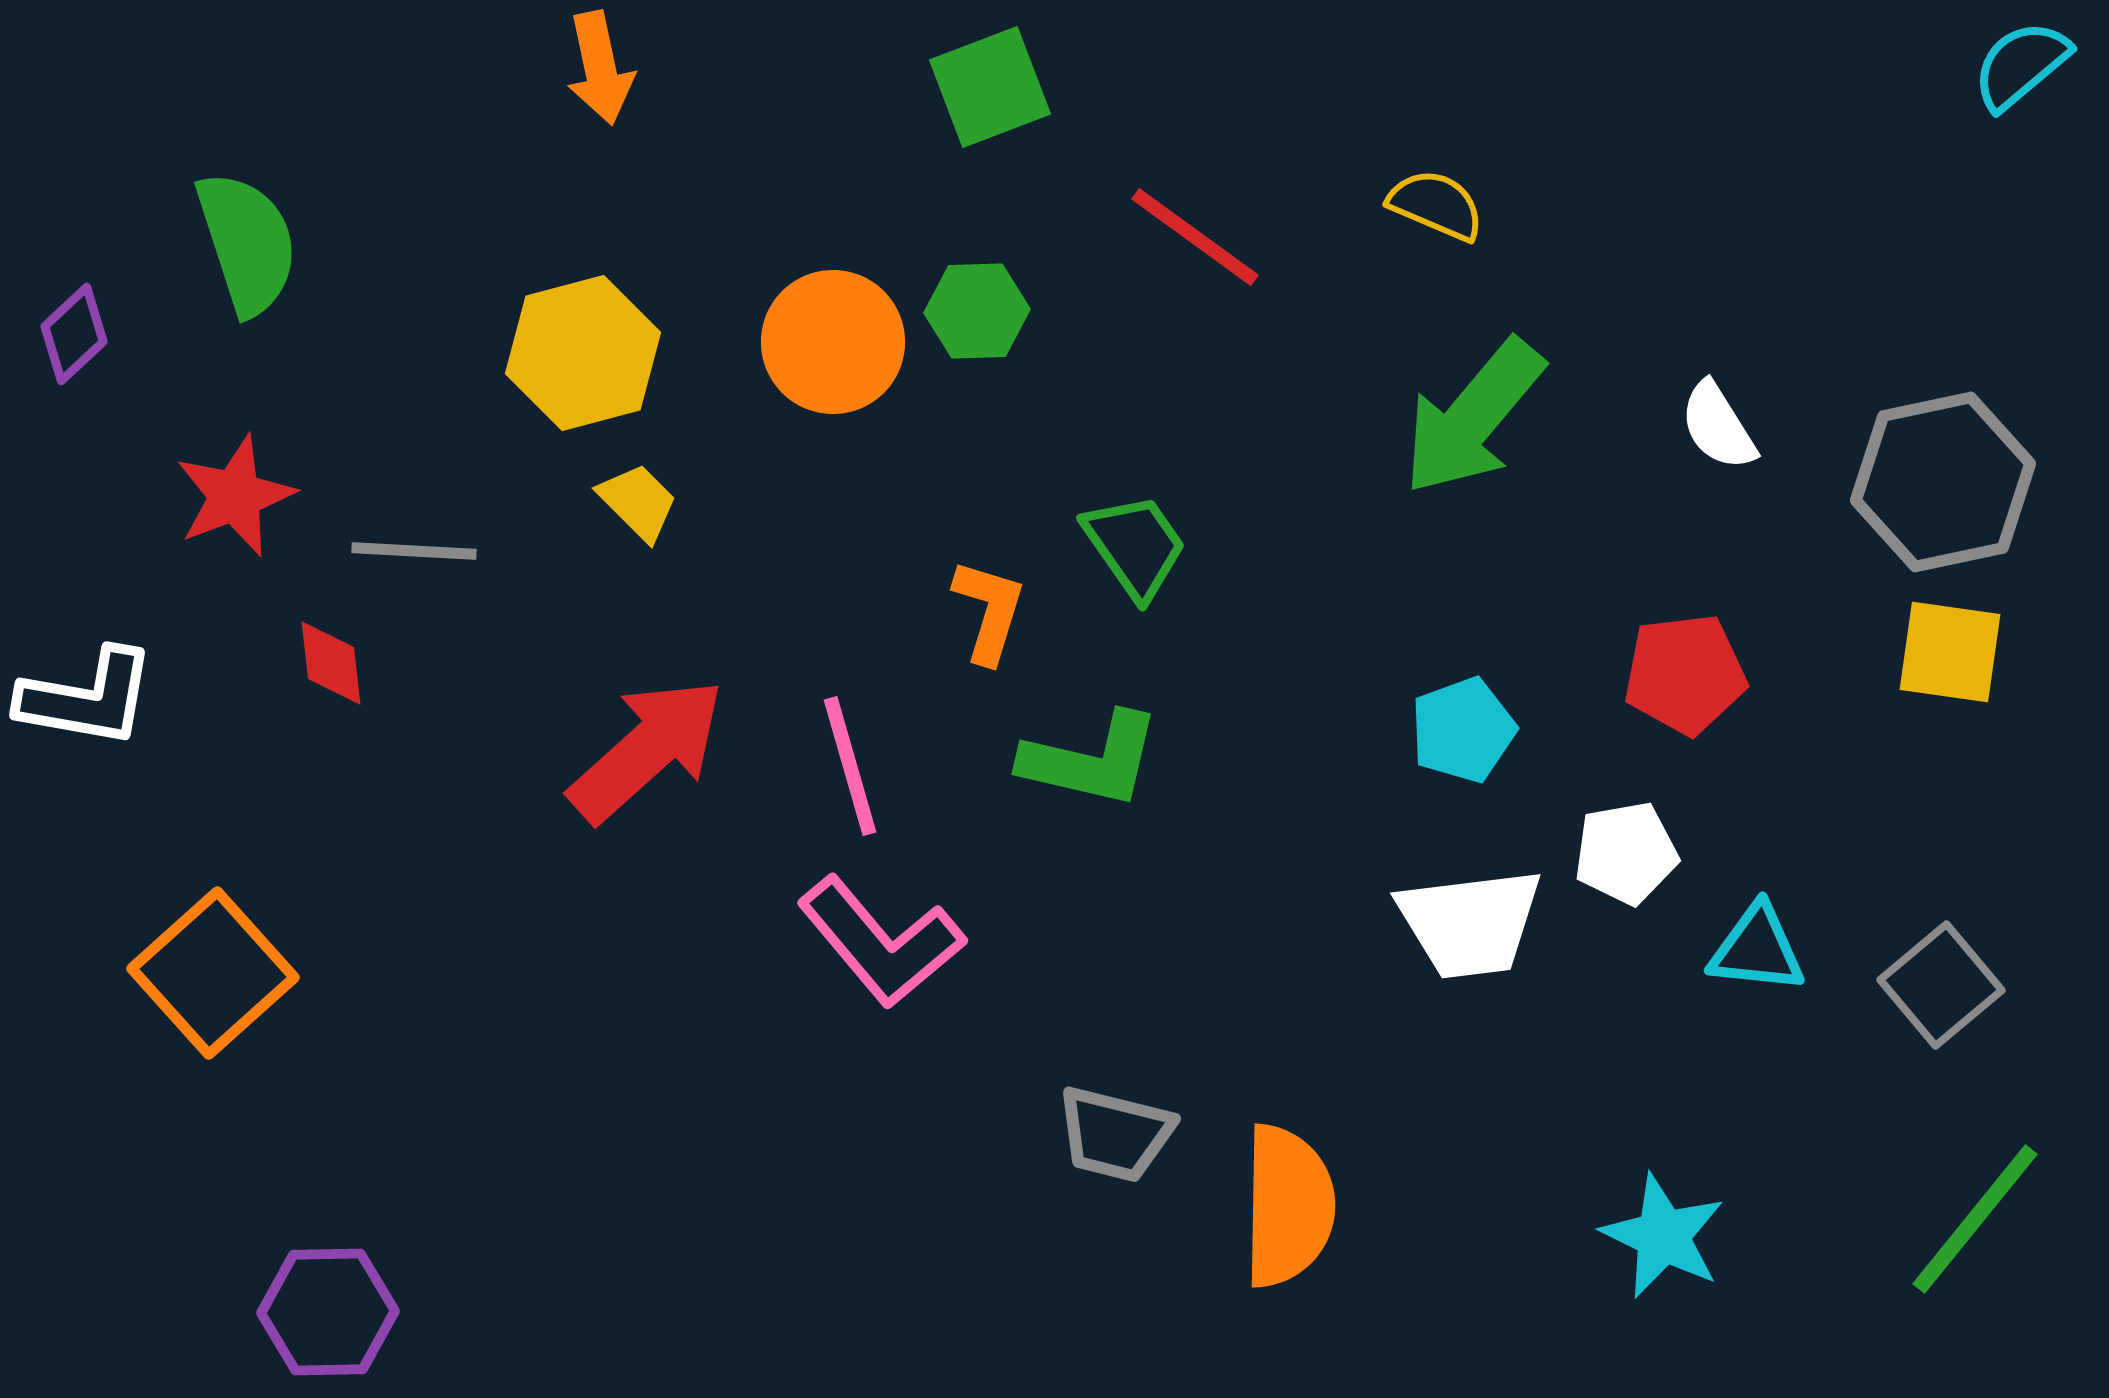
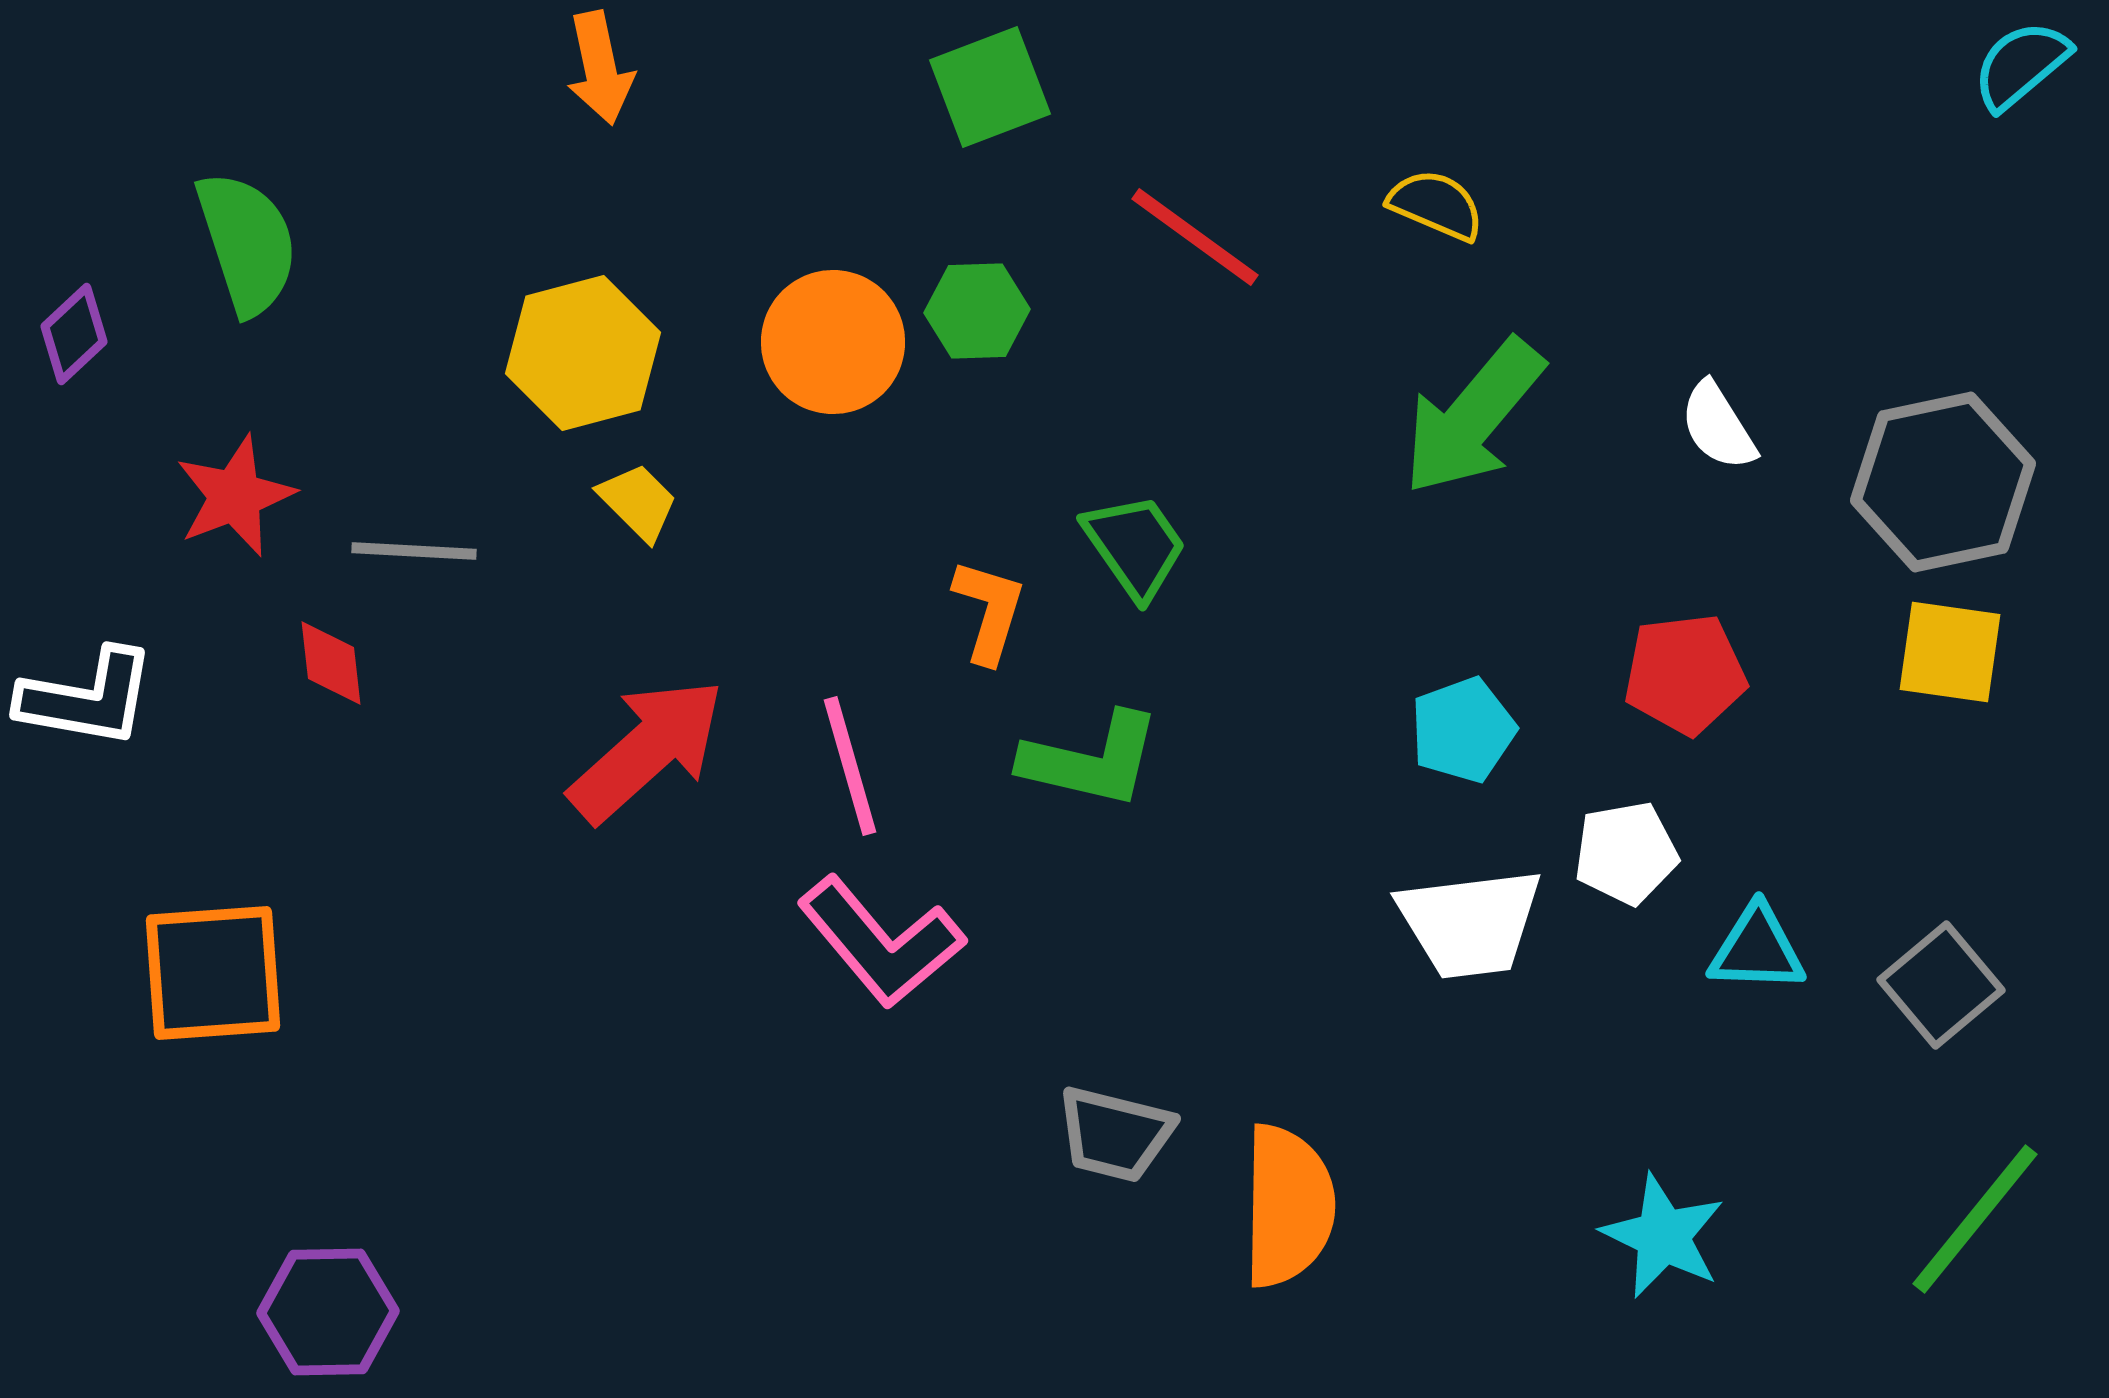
cyan triangle: rotated 4 degrees counterclockwise
orange square: rotated 38 degrees clockwise
